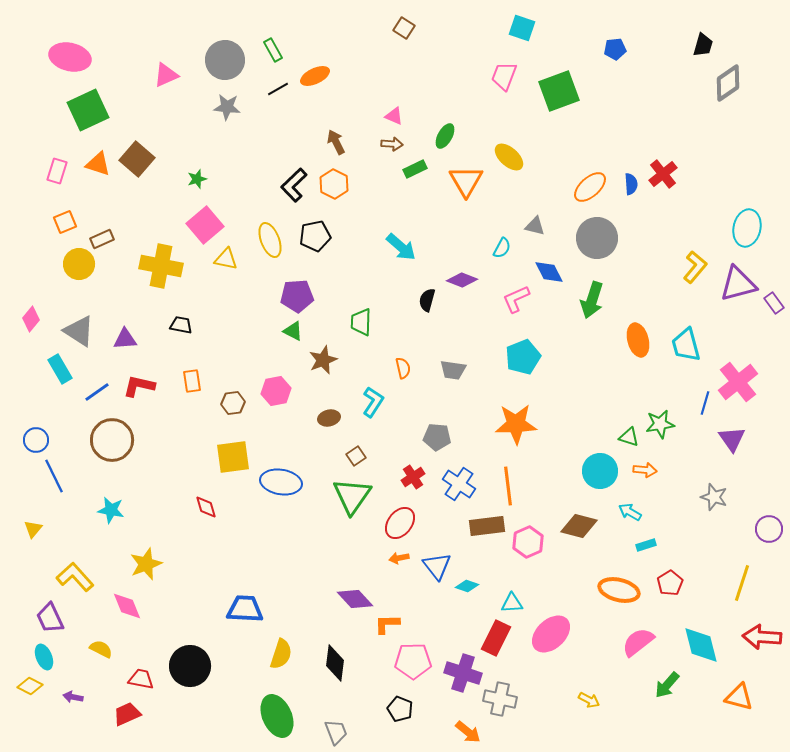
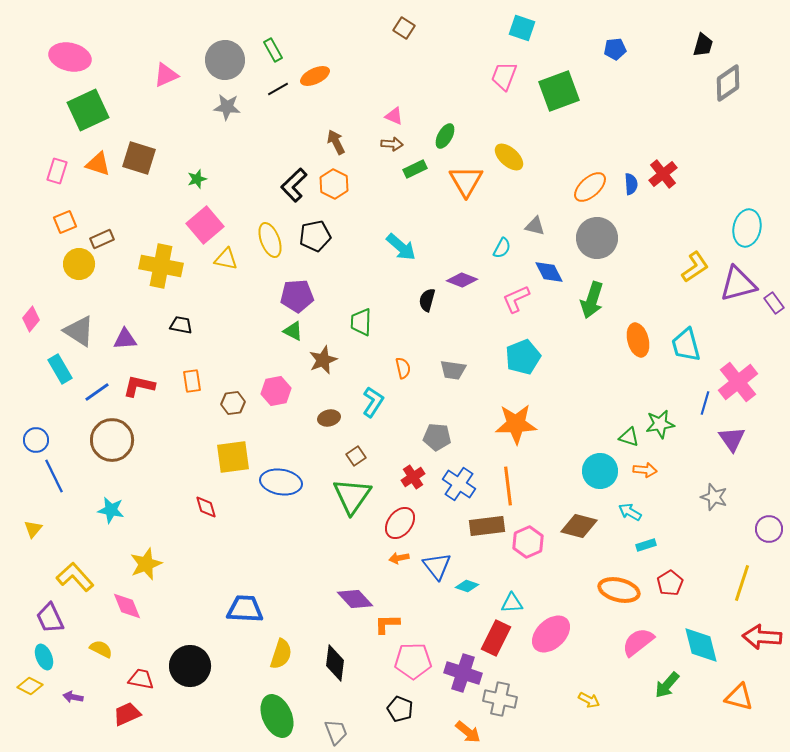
brown square at (137, 159): moved 2 px right, 1 px up; rotated 24 degrees counterclockwise
yellow L-shape at (695, 267): rotated 16 degrees clockwise
